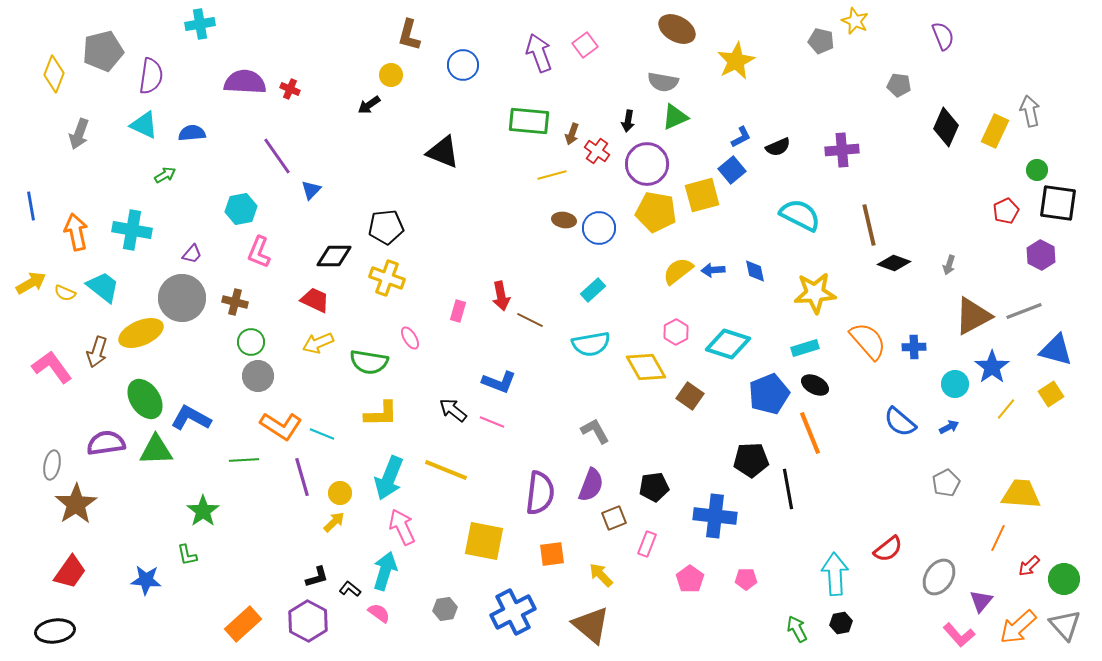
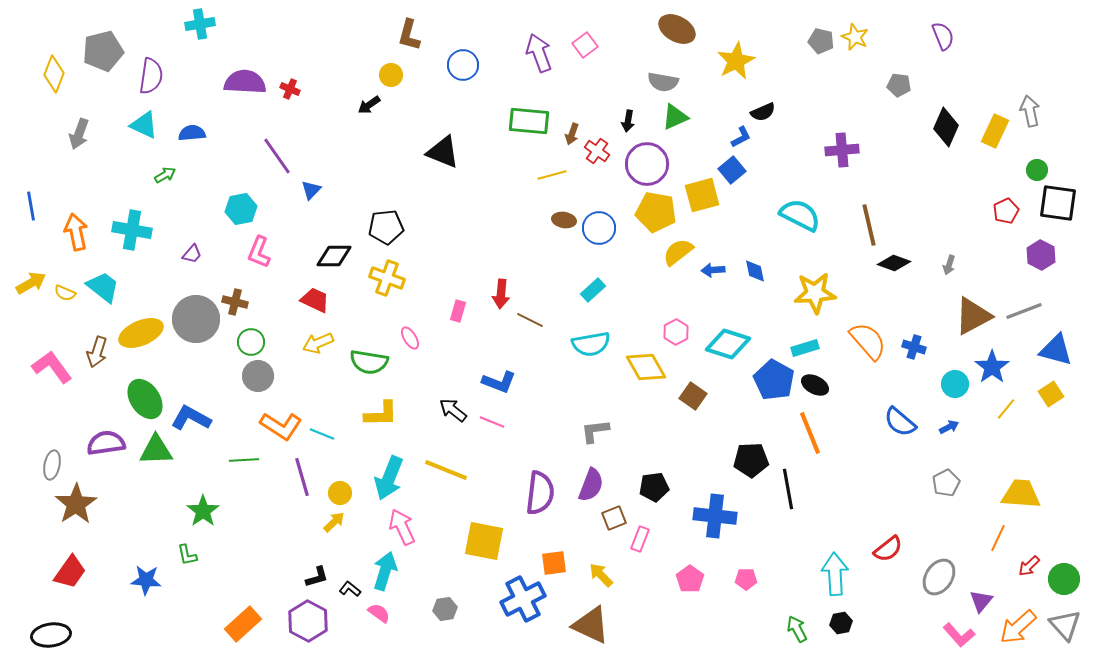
yellow star at (855, 21): moved 16 px down
black semicircle at (778, 147): moved 15 px left, 35 px up
yellow semicircle at (678, 271): moved 19 px up
red arrow at (501, 296): moved 2 px up; rotated 16 degrees clockwise
gray circle at (182, 298): moved 14 px right, 21 px down
blue cross at (914, 347): rotated 20 degrees clockwise
blue pentagon at (769, 394): moved 5 px right, 14 px up; rotated 21 degrees counterclockwise
brown square at (690, 396): moved 3 px right
gray L-shape at (595, 431): rotated 68 degrees counterclockwise
pink rectangle at (647, 544): moved 7 px left, 5 px up
orange square at (552, 554): moved 2 px right, 9 px down
blue cross at (513, 612): moved 10 px right, 13 px up
brown triangle at (591, 625): rotated 15 degrees counterclockwise
black ellipse at (55, 631): moved 4 px left, 4 px down
